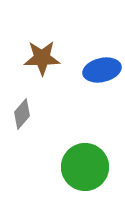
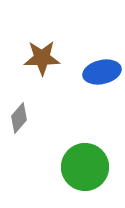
blue ellipse: moved 2 px down
gray diamond: moved 3 px left, 4 px down
